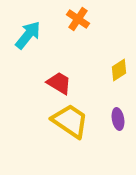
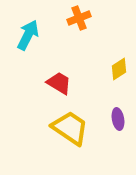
orange cross: moved 1 px right, 1 px up; rotated 35 degrees clockwise
cyan arrow: rotated 12 degrees counterclockwise
yellow diamond: moved 1 px up
yellow trapezoid: moved 7 px down
